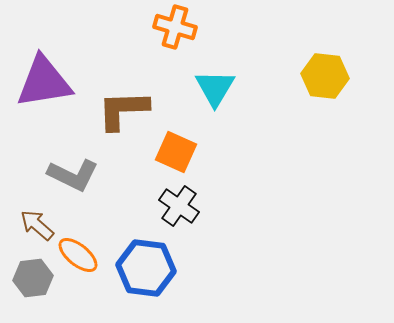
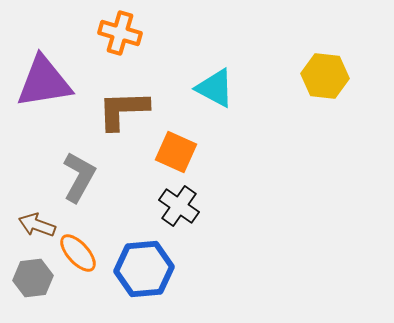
orange cross: moved 55 px left, 6 px down
cyan triangle: rotated 33 degrees counterclockwise
gray L-shape: moved 6 px right, 2 px down; rotated 87 degrees counterclockwise
brown arrow: rotated 21 degrees counterclockwise
orange ellipse: moved 2 px up; rotated 9 degrees clockwise
blue hexagon: moved 2 px left, 1 px down; rotated 12 degrees counterclockwise
